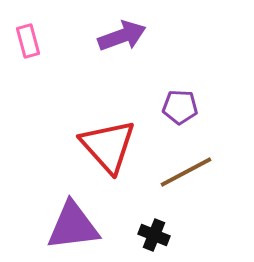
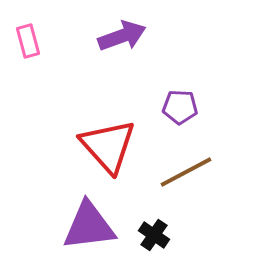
purple triangle: moved 16 px right
black cross: rotated 12 degrees clockwise
